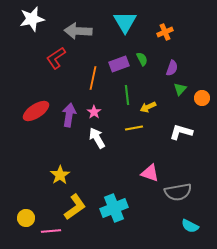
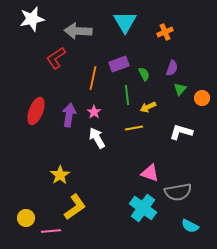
green semicircle: moved 2 px right, 15 px down
red ellipse: rotated 36 degrees counterclockwise
cyan cross: moved 29 px right; rotated 32 degrees counterclockwise
